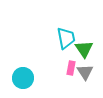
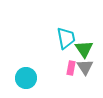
gray triangle: moved 5 px up
cyan circle: moved 3 px right
